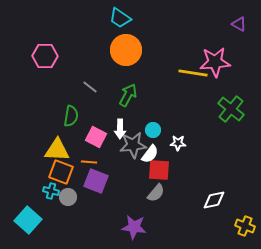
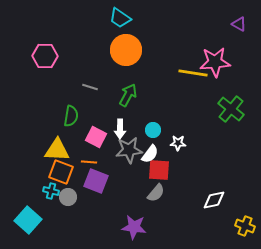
gray line: rotated 21 degrees counterclockwise
gray star: moved 4 px left, 5 px down
